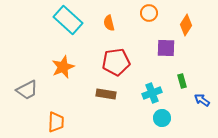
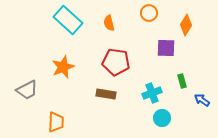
red pentagon: rotated 16 degrees clockwise
